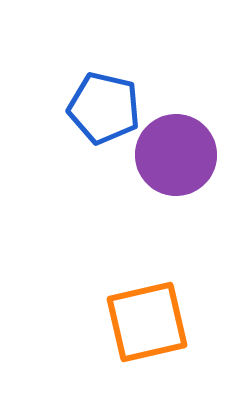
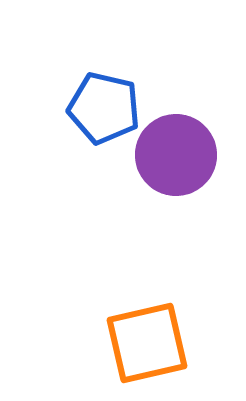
orange square: moved 21 px down
